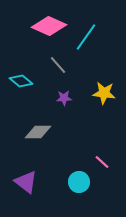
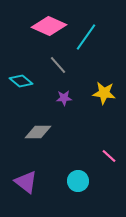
pink line: moved 7 px right, 6 px up
cyan circle: moved 1 px left, 1 px up
